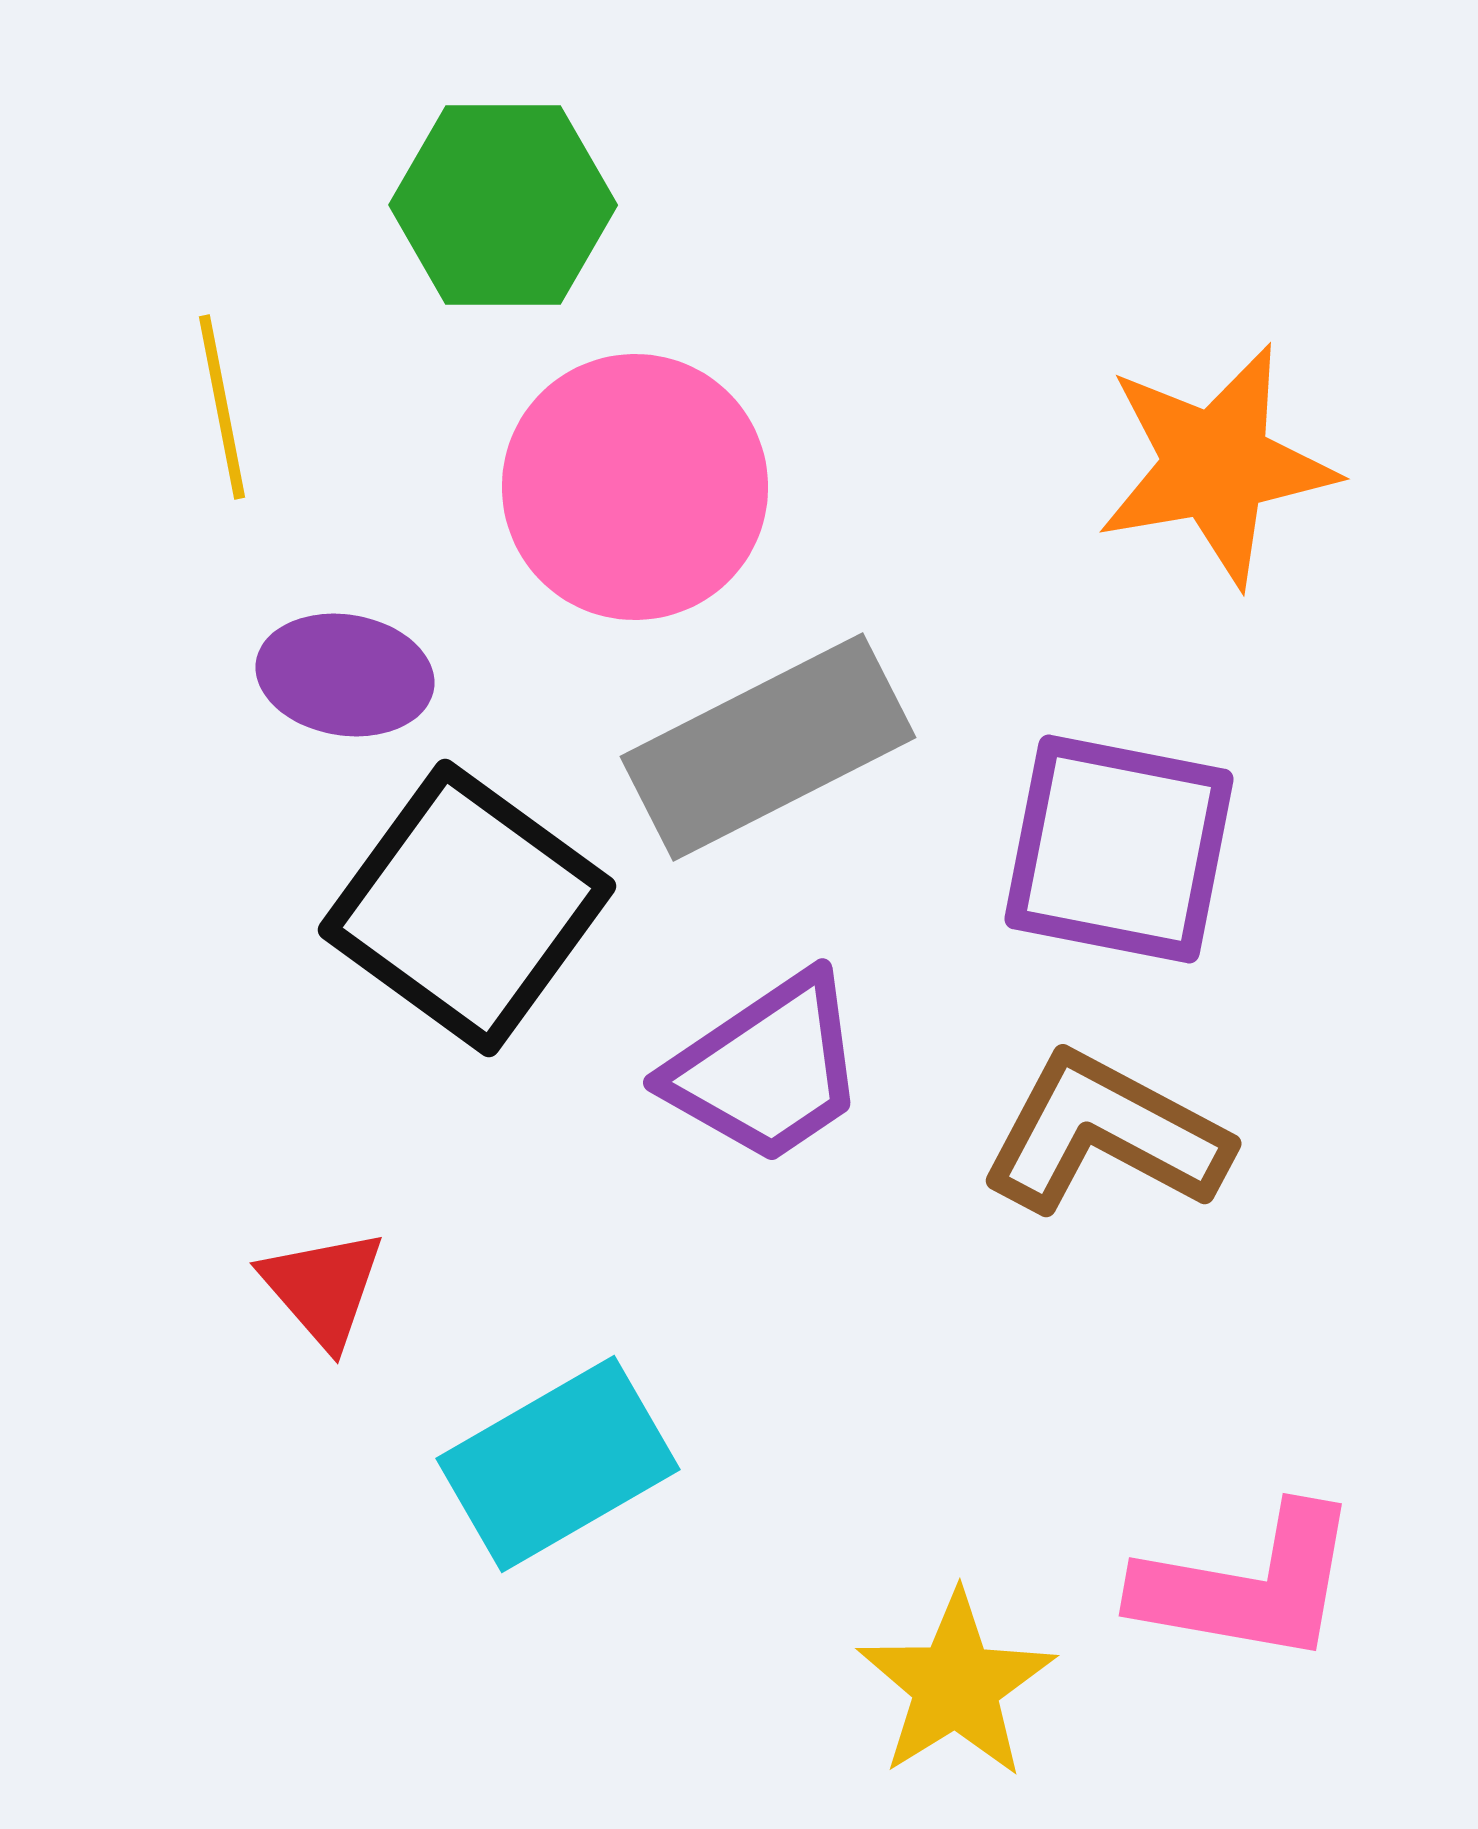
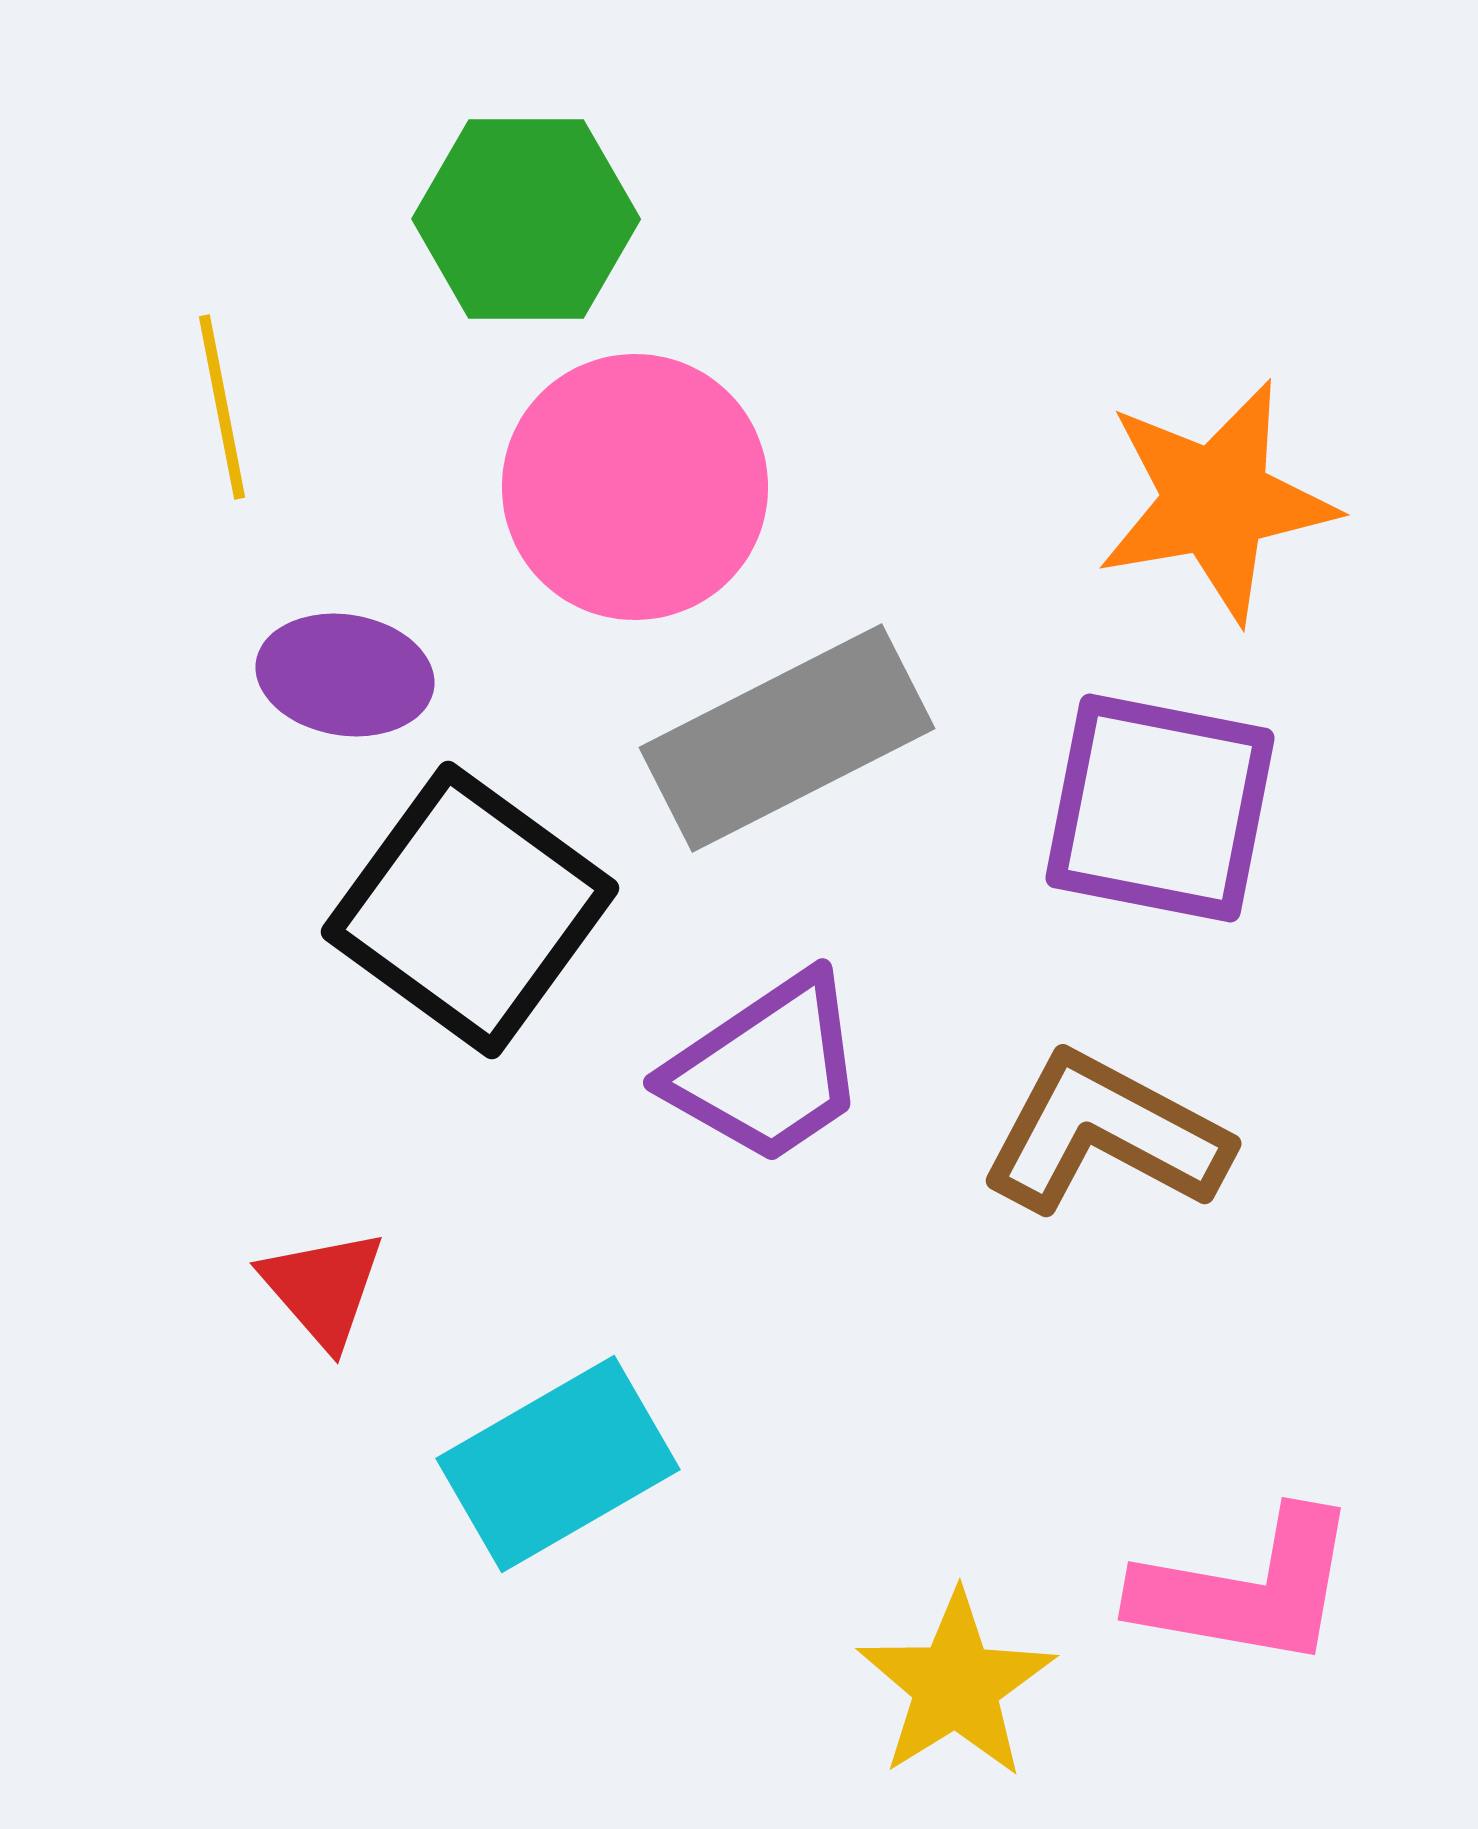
green hexagon: moved 23 px right, 14 px down
orange star: moved 36 px down
gray rectangle: moved 19 px right, 9 px up
purple square: moved 41 px right, 41 px up
black square: moved 3 px right, 2 px down
pink L-shape: moved 1 px left, 4 px down
